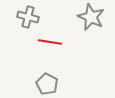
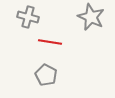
gray pentagon: moved 1 px left, 9 px up
